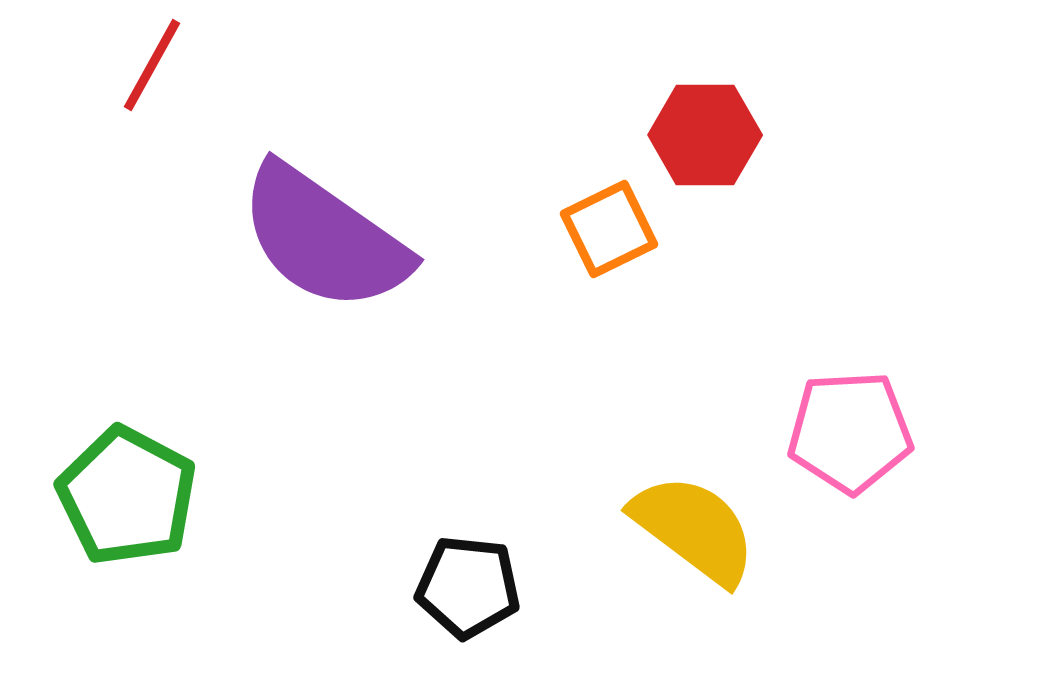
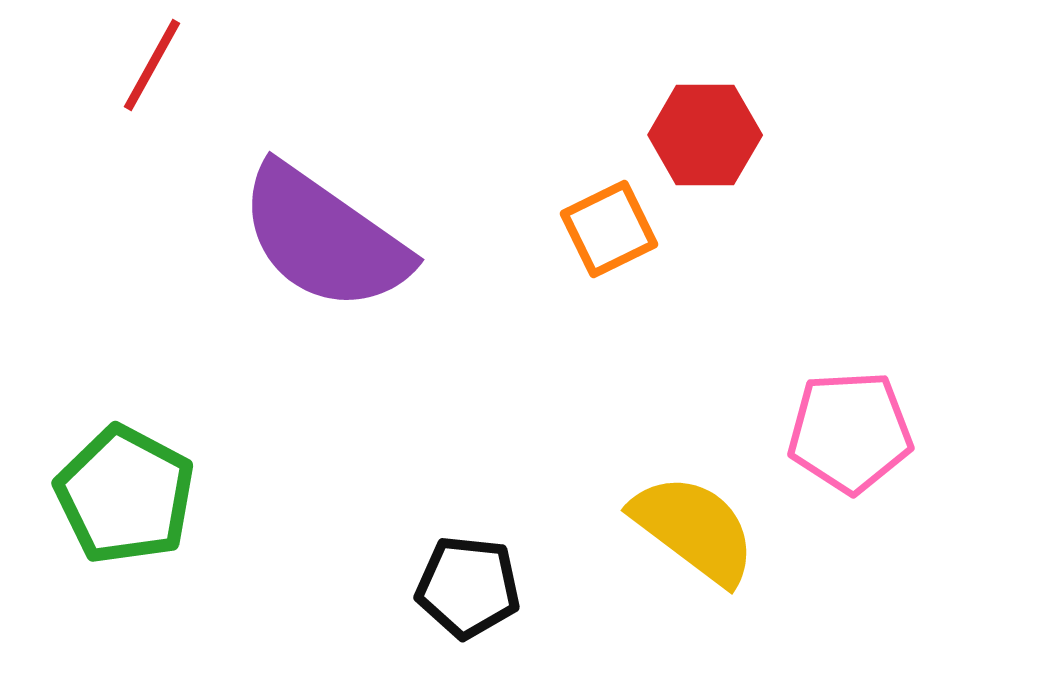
green pentagon: moved 2 px left, 1 px up
